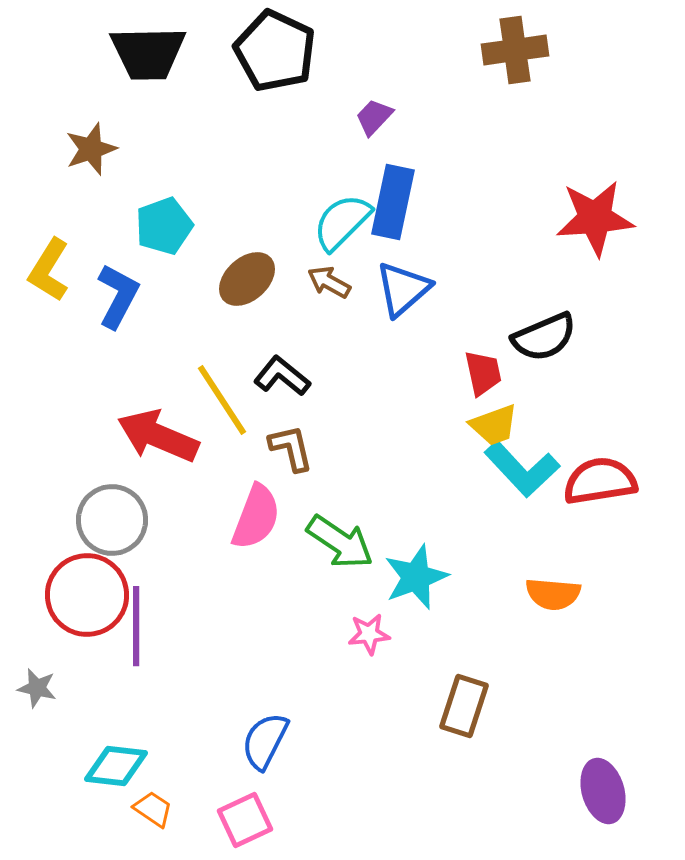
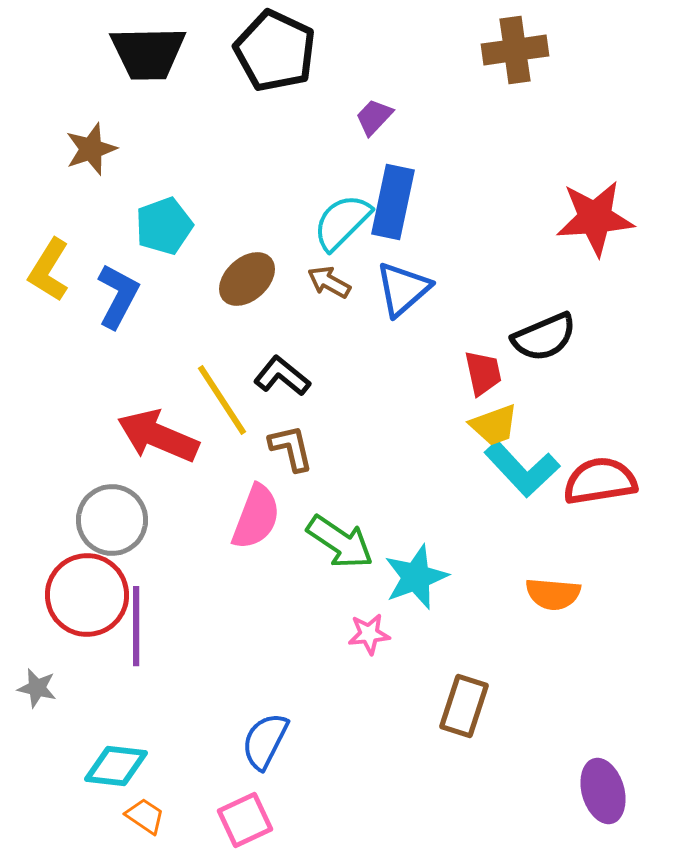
orange trapezoid: moved 8 px left, 7 px down
